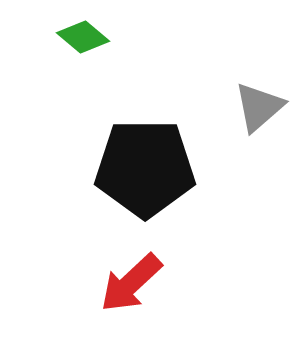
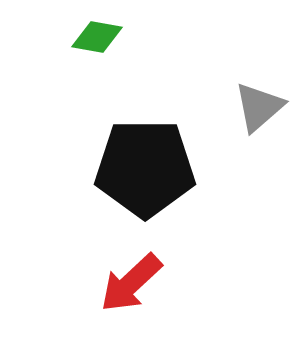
green diamond: moved 14 px right; rotated 30 degrees counterclockwise
